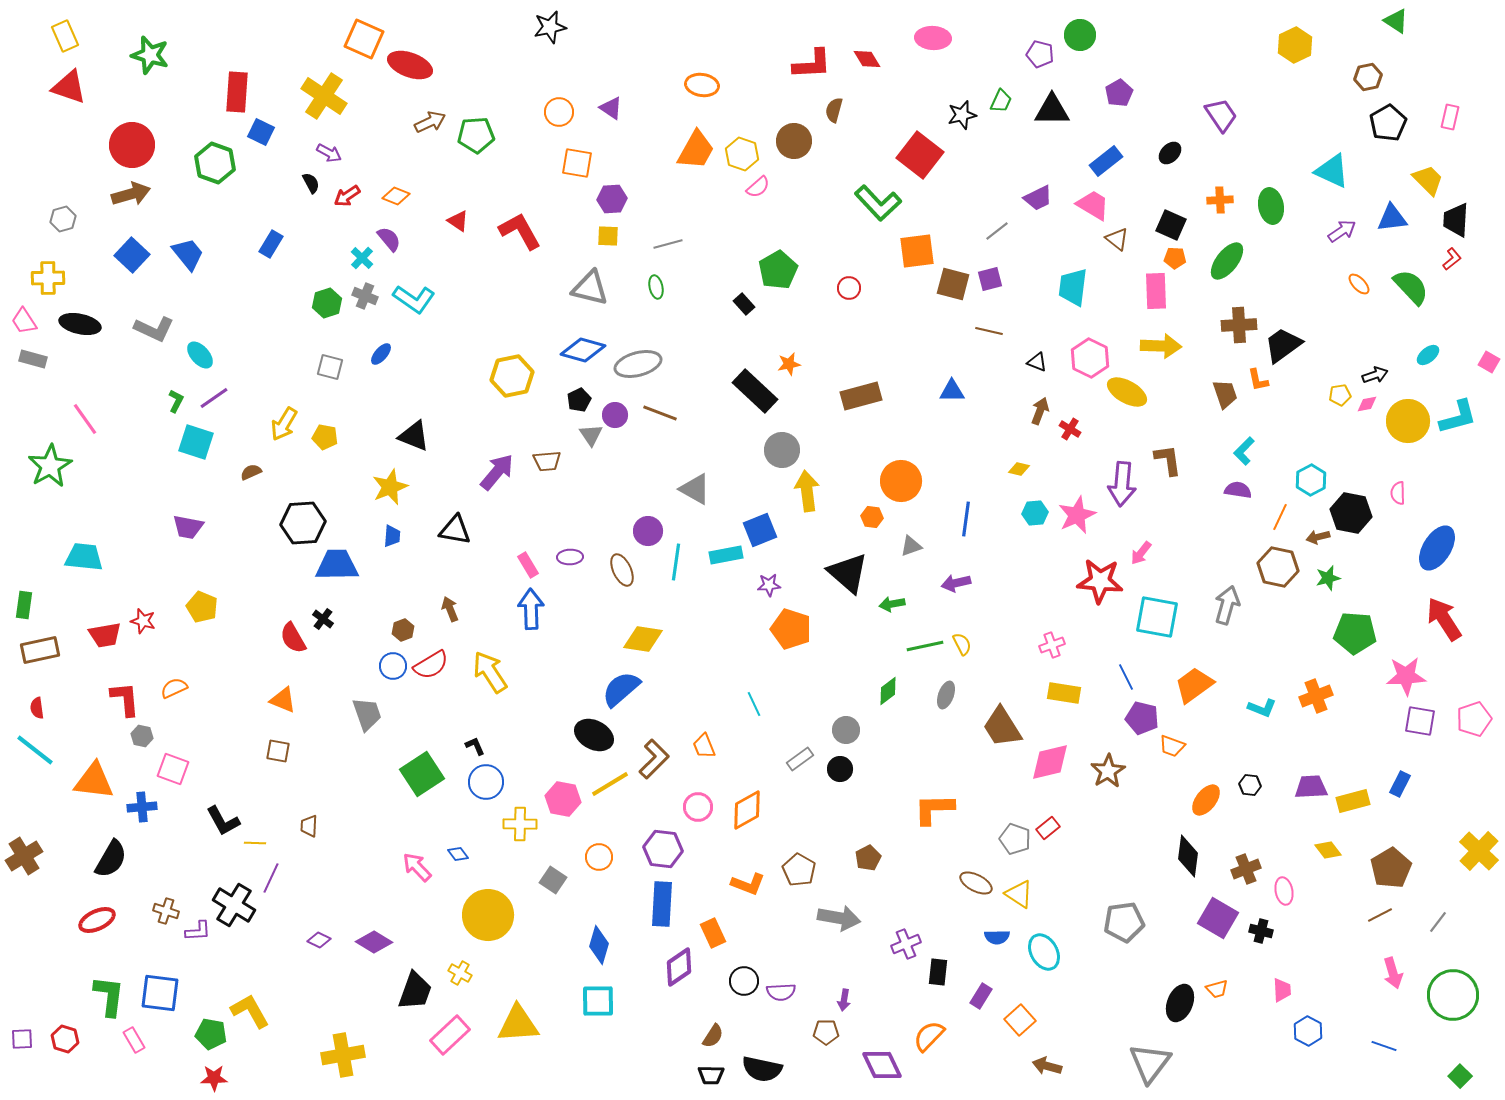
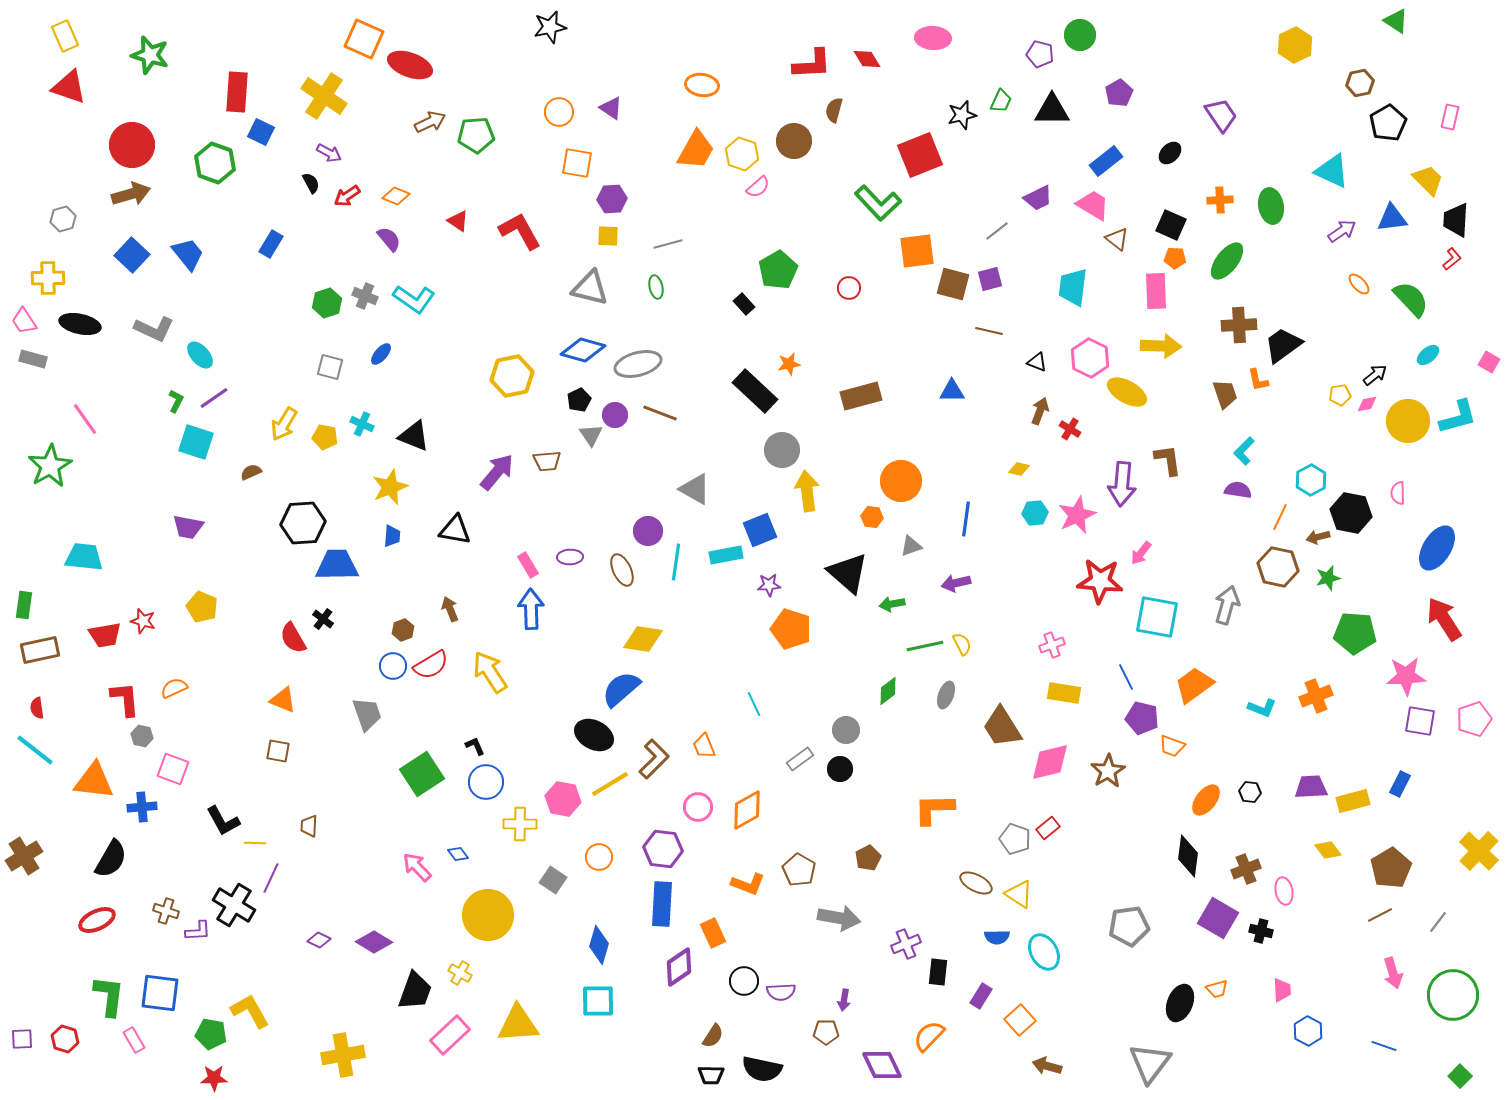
brown hexagon at (1368, 77): moved 8 px left, 6 px down
red square at (920, 155): rotated 30 degrees clockwise
cyan cross at (362, 258): moved 166 px down; rotated 20 degrees counterclockwise
green semicircle at (1411, 287): moved 12 px down
black arrow at (1375, 375): rotated 20 degrees counterclockwise
black hexagon at (1250, 785): moved 7 px down
gray pentagon at (1124, 922): moved 5 px right, 4 px down
